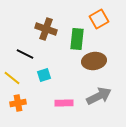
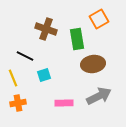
green rectangle: rotated 15 degrees counterclockwise
black line: moved 2 px down
brown ellipse: moved 1 px left, 3 px down
yellow line: moved 1 px right; rotated 30 degrees clockwise
